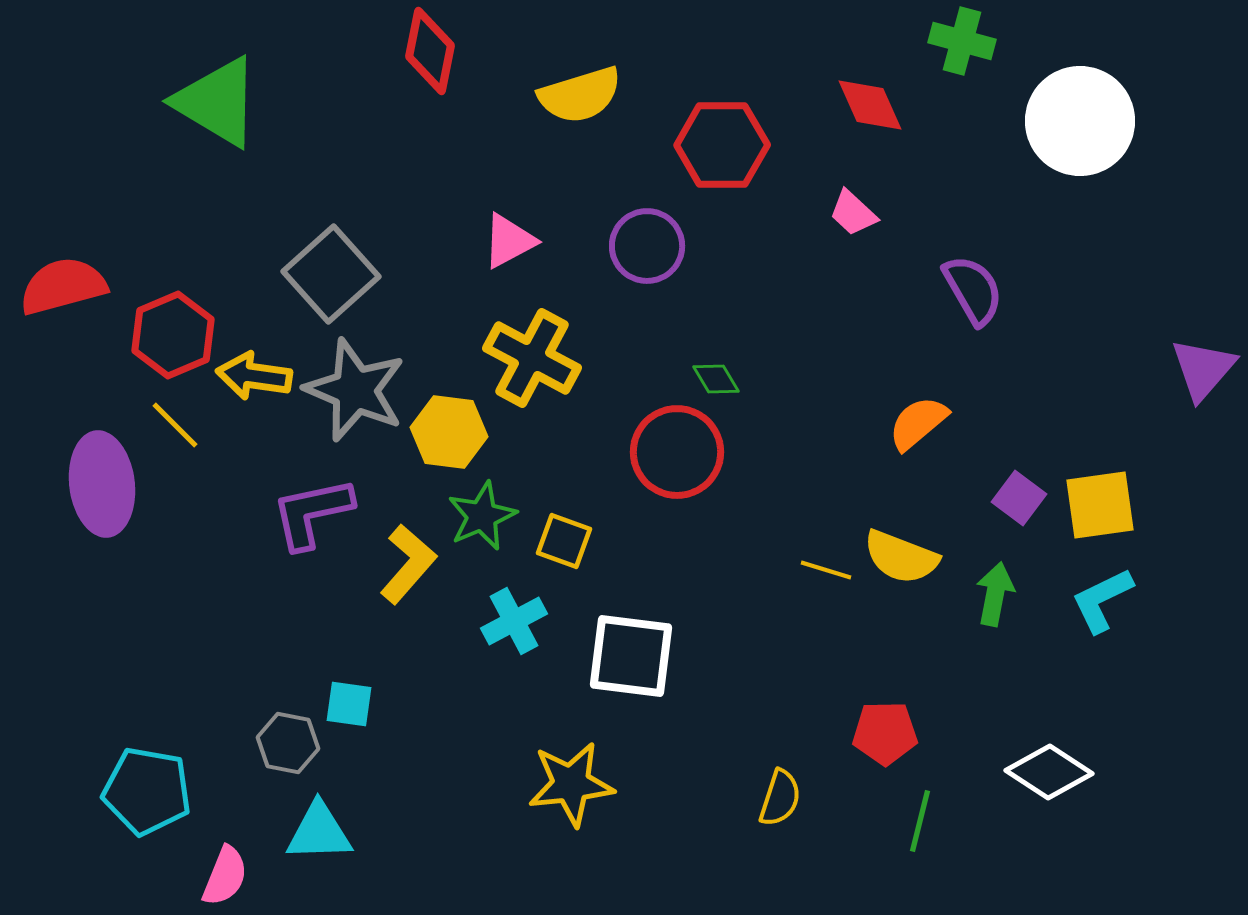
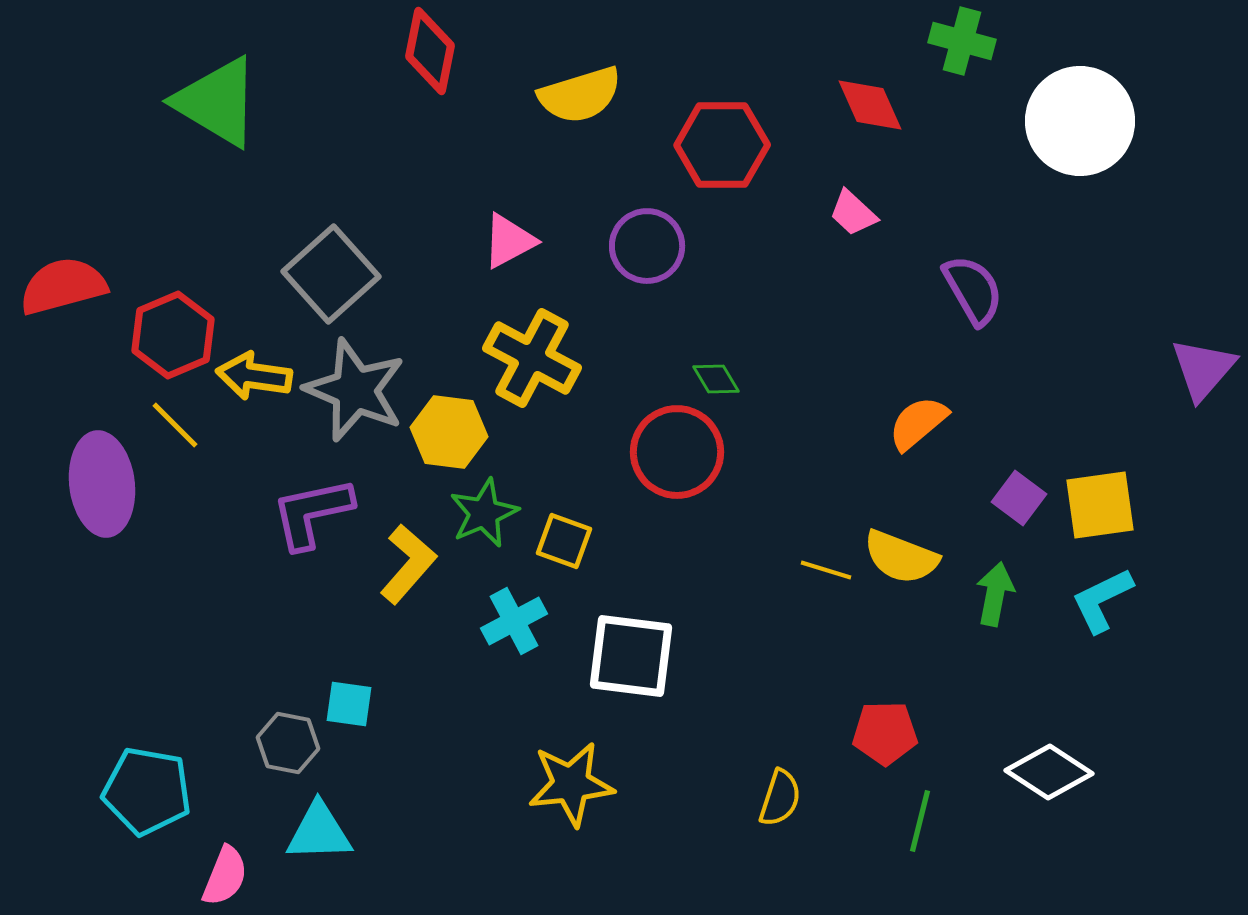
green star at (482, 516): moved 2 px right, 3 px up
